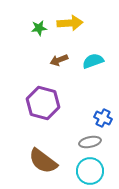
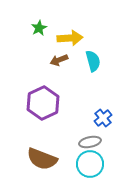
yellow arrow: moved 15 px down
green star: rotated 21 degrees counterclockwise
cyan semicircle: rotated 95 degrees clockwise
purple hexagon: rotated 20 degrees clockwise
blue cross: rotated 24 degrees clockwise
brown semicircle: moved 1 px left, 2 px up; rotated 16 degrees counterclockwise
cyan circle: moved 7 px up
